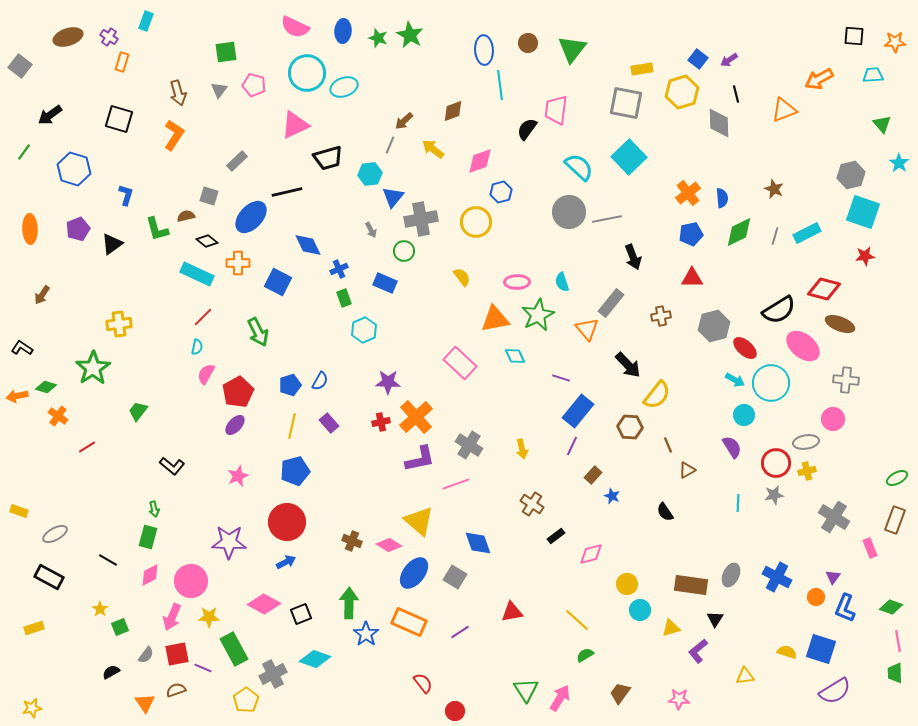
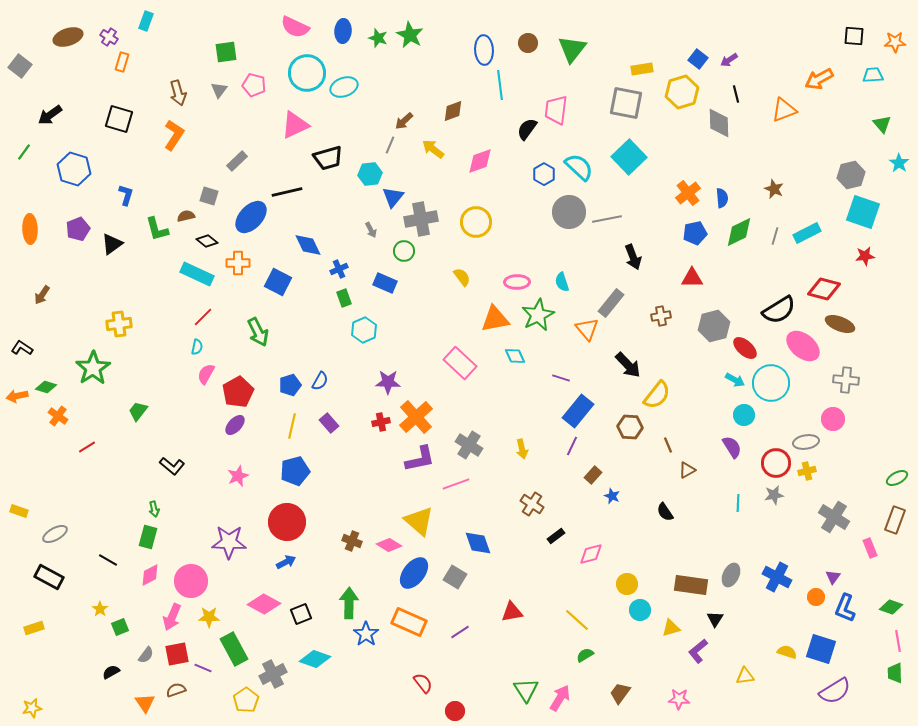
blue hexagon at (501, 192): moved 43 px right, 18 px up; rotated 15 degrees counterclockwise
blue pentagon at (691, 234): moved 4 px right, 1 px up
